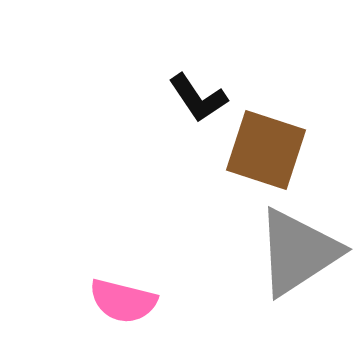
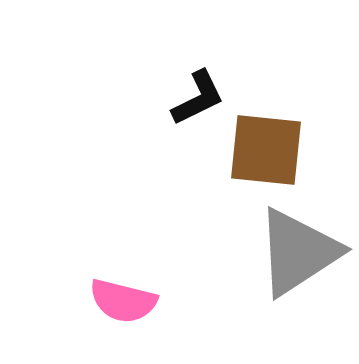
black L-shape: rotated 82 degrees counterclockwise
brown square: rotated 12 degrees counterclockwise
